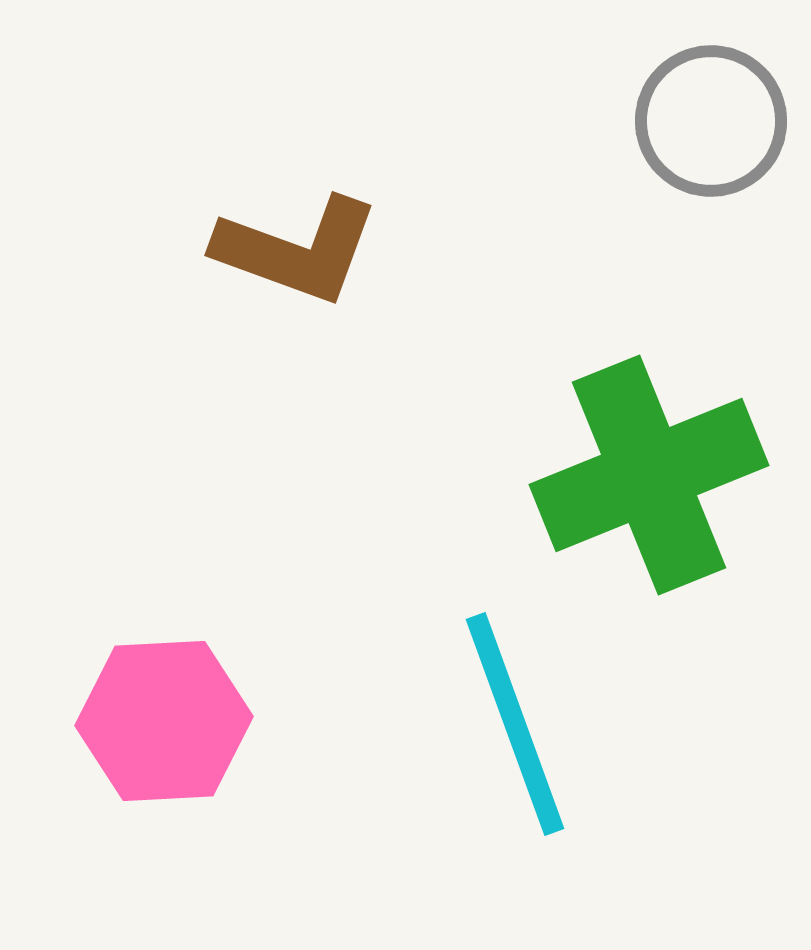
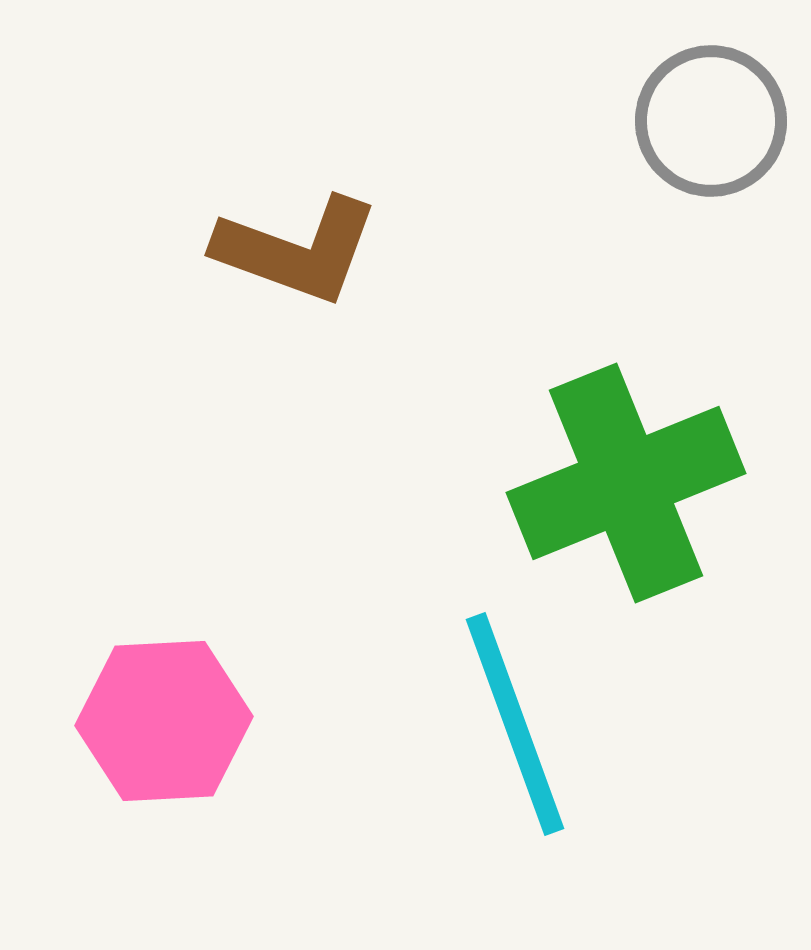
green cross: moved 23 px left, 8 px down
